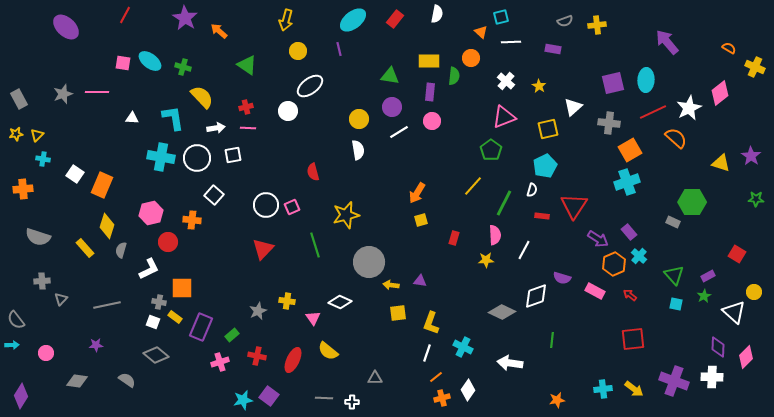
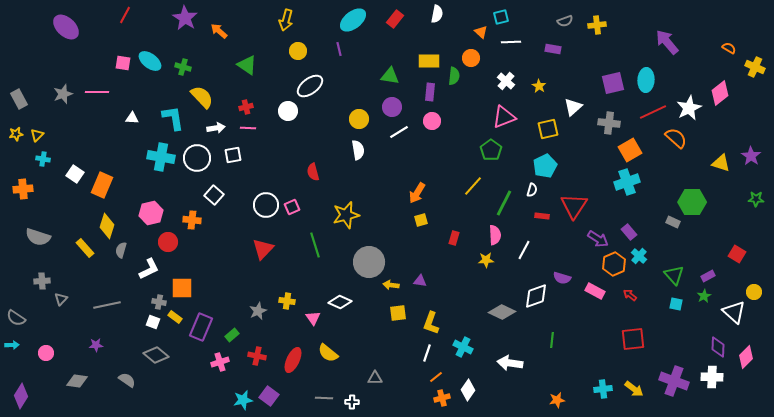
gray semicircle at (16, 320): moved 2 px up; rotated 18 degrees counterclockwise
yellow semicircle at (328, 351): moved 2 px down
